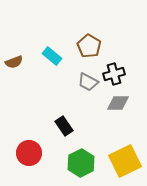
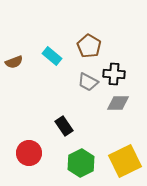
black cross: rotated 20 degrees clockwise
